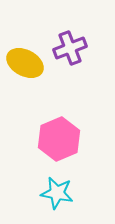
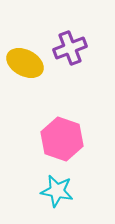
pink hexagon: moved 3 px right; rotated 18 degrees counterclockwise
cyan star: moved 2 px up
